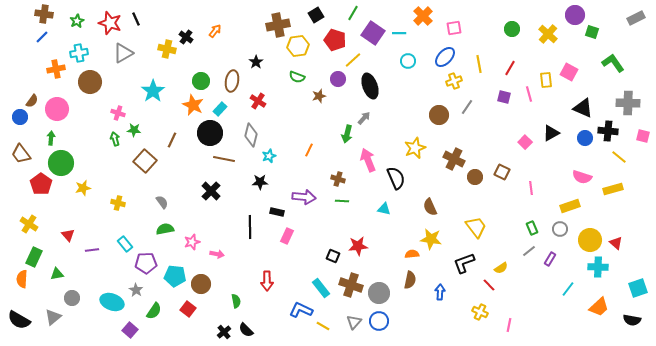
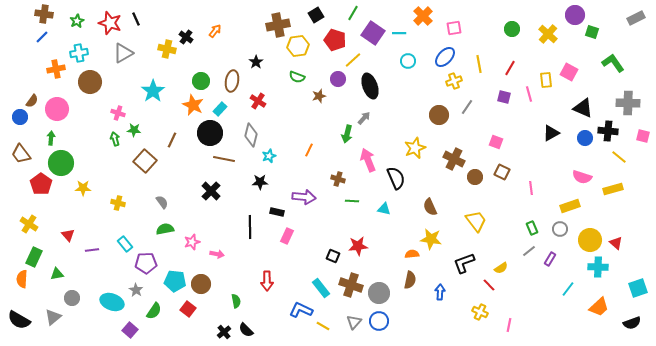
pink square at (525, 142): moved 29 px left; rotated 24 degrees counterclockwise
yellow star at (83, 188): rotated 14 degrees clockwise
green line at (342, 201): moved 10 px right
yellow trapezoid at (476, 227): moved 6 px up
cyan pentagon at (175, 276): moved 5 px down
black semicircle at (632, 320): moved 3 px down; rotated 30 degrees counterclockwise
